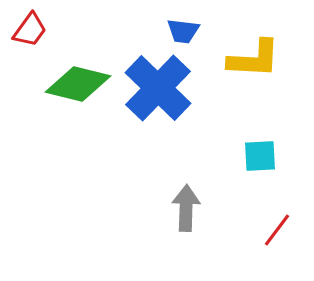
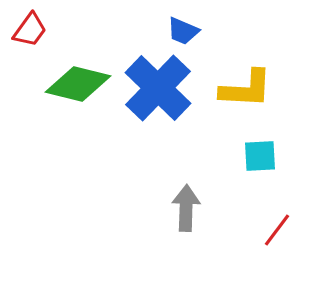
blue trapezoid: rotated 16 degrees clockwise
yellow L-shape: moved 8 px left, 30 px down
